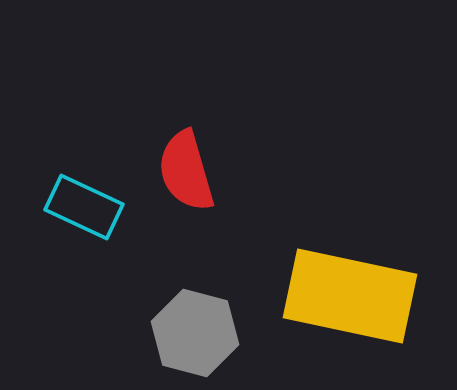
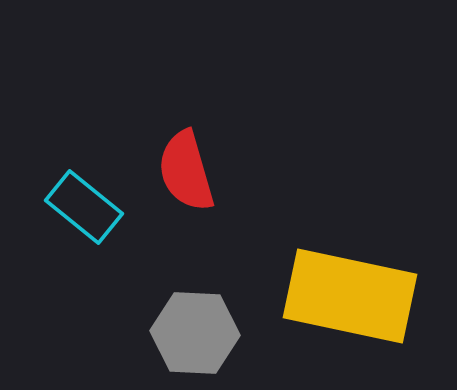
cyan rectangle: rotated 14 degrees clockwise
gray hexagon: rotated 12 degrees counterclockwise
